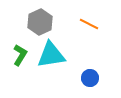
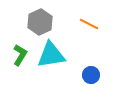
blue circle: moved 1 px right, 3 px up
